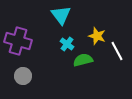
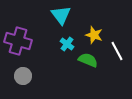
yellow star: moved 3 px left, 1 px up
green semicircle: moved 5 px right; rotated 36 degrees clockwise
